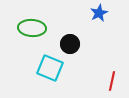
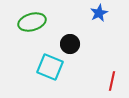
green ellipse: moved 6 px up; rotated 20 degrees counterclockwise
cyan square: moved 1 px up
